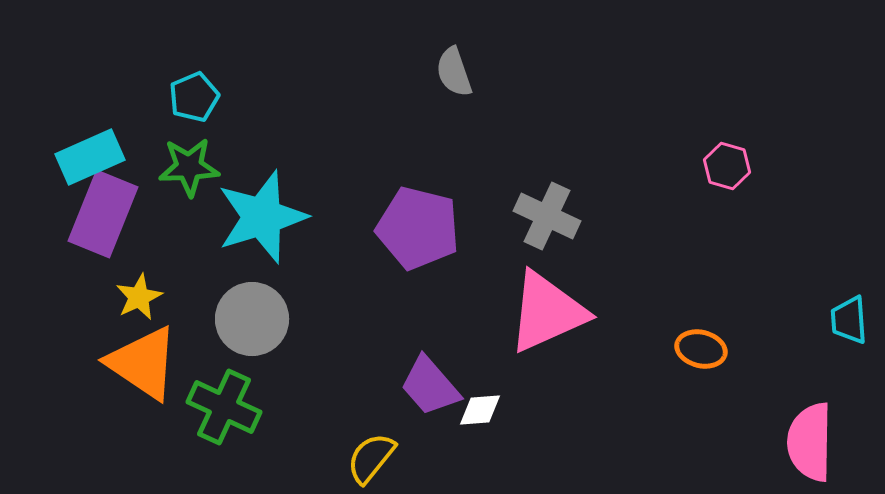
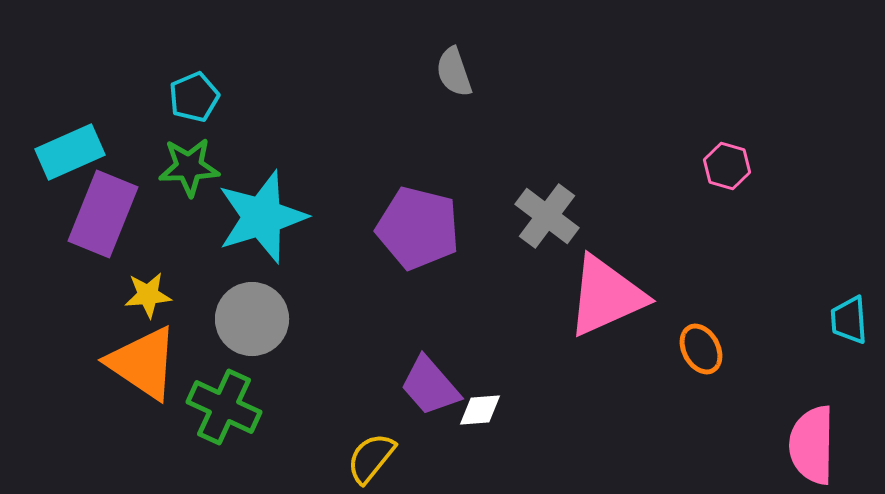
cyan rectangle: moved 20 px left, 5 px up
gray cross: rotated 12 degrees clockwise
yellow star: moved 9 px right, 2 px up; rotated 21 degrees clockwise
pink triangle: moved 59 px right, 16 px up
orange ellipse: rotated 48 degrees clockwise
pink semicircle: moved 2 px right, 3 px down
